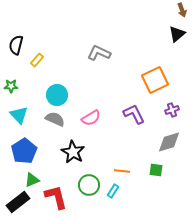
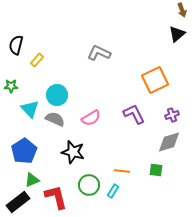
purple cross: moved 5 px down
cyan triangle: moved 11 px right, 6 px up
black star: rotated 15 degrees counterclockwise
